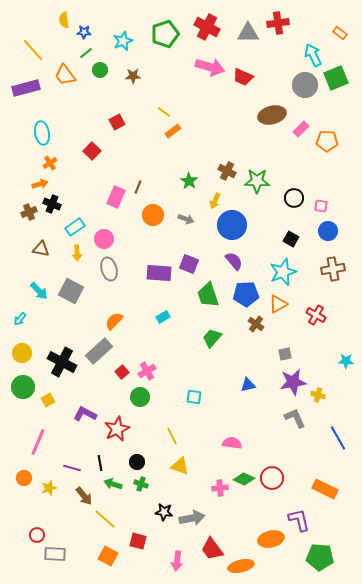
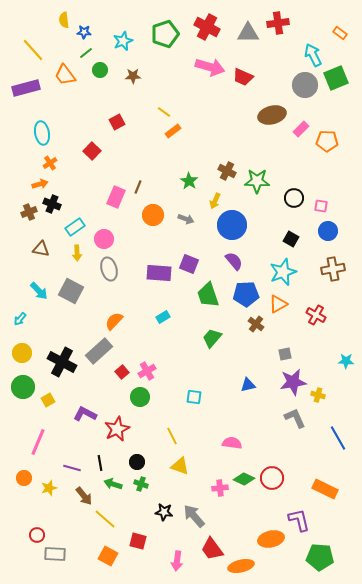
gray arrow at (192, 518): moved 2 px right, 2 px up; rotated 120 degrees counterclockwise
